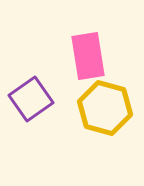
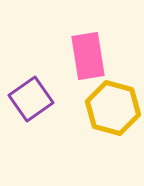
yellow hexagon: moved 8 px right
